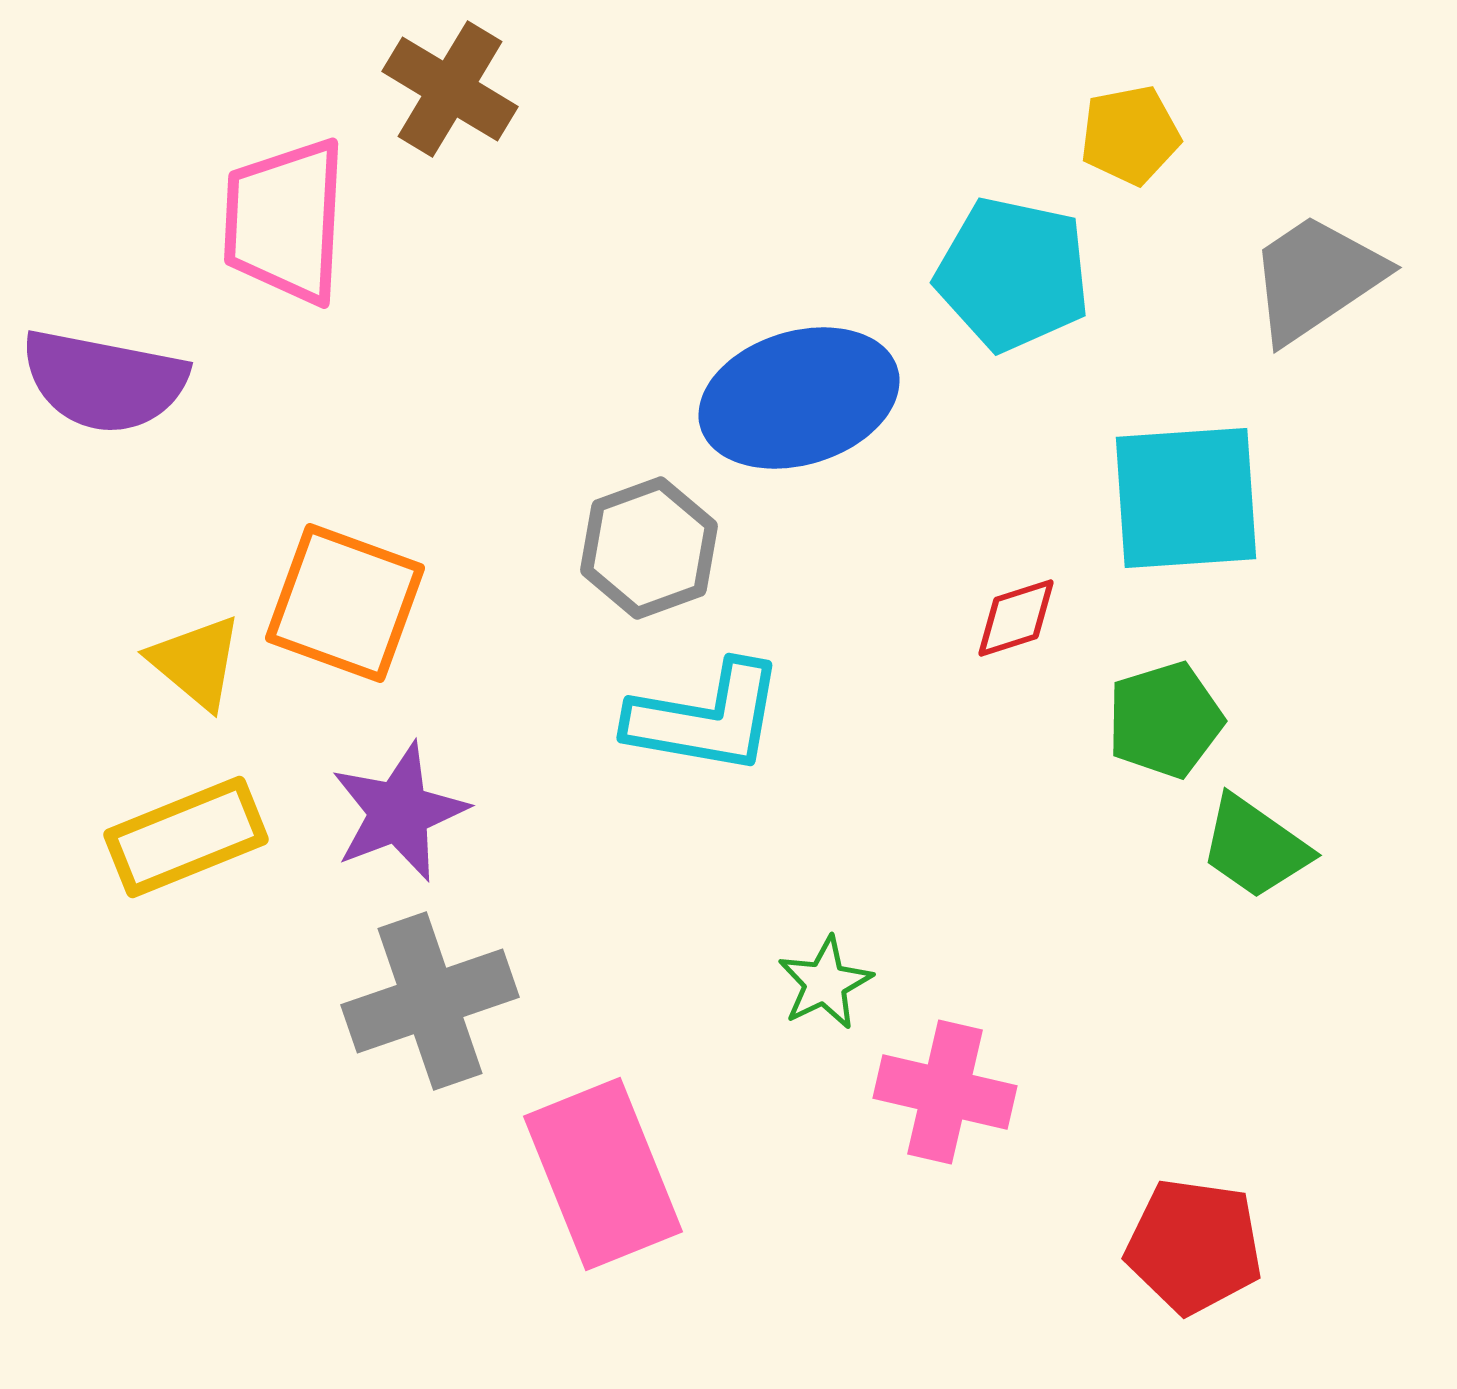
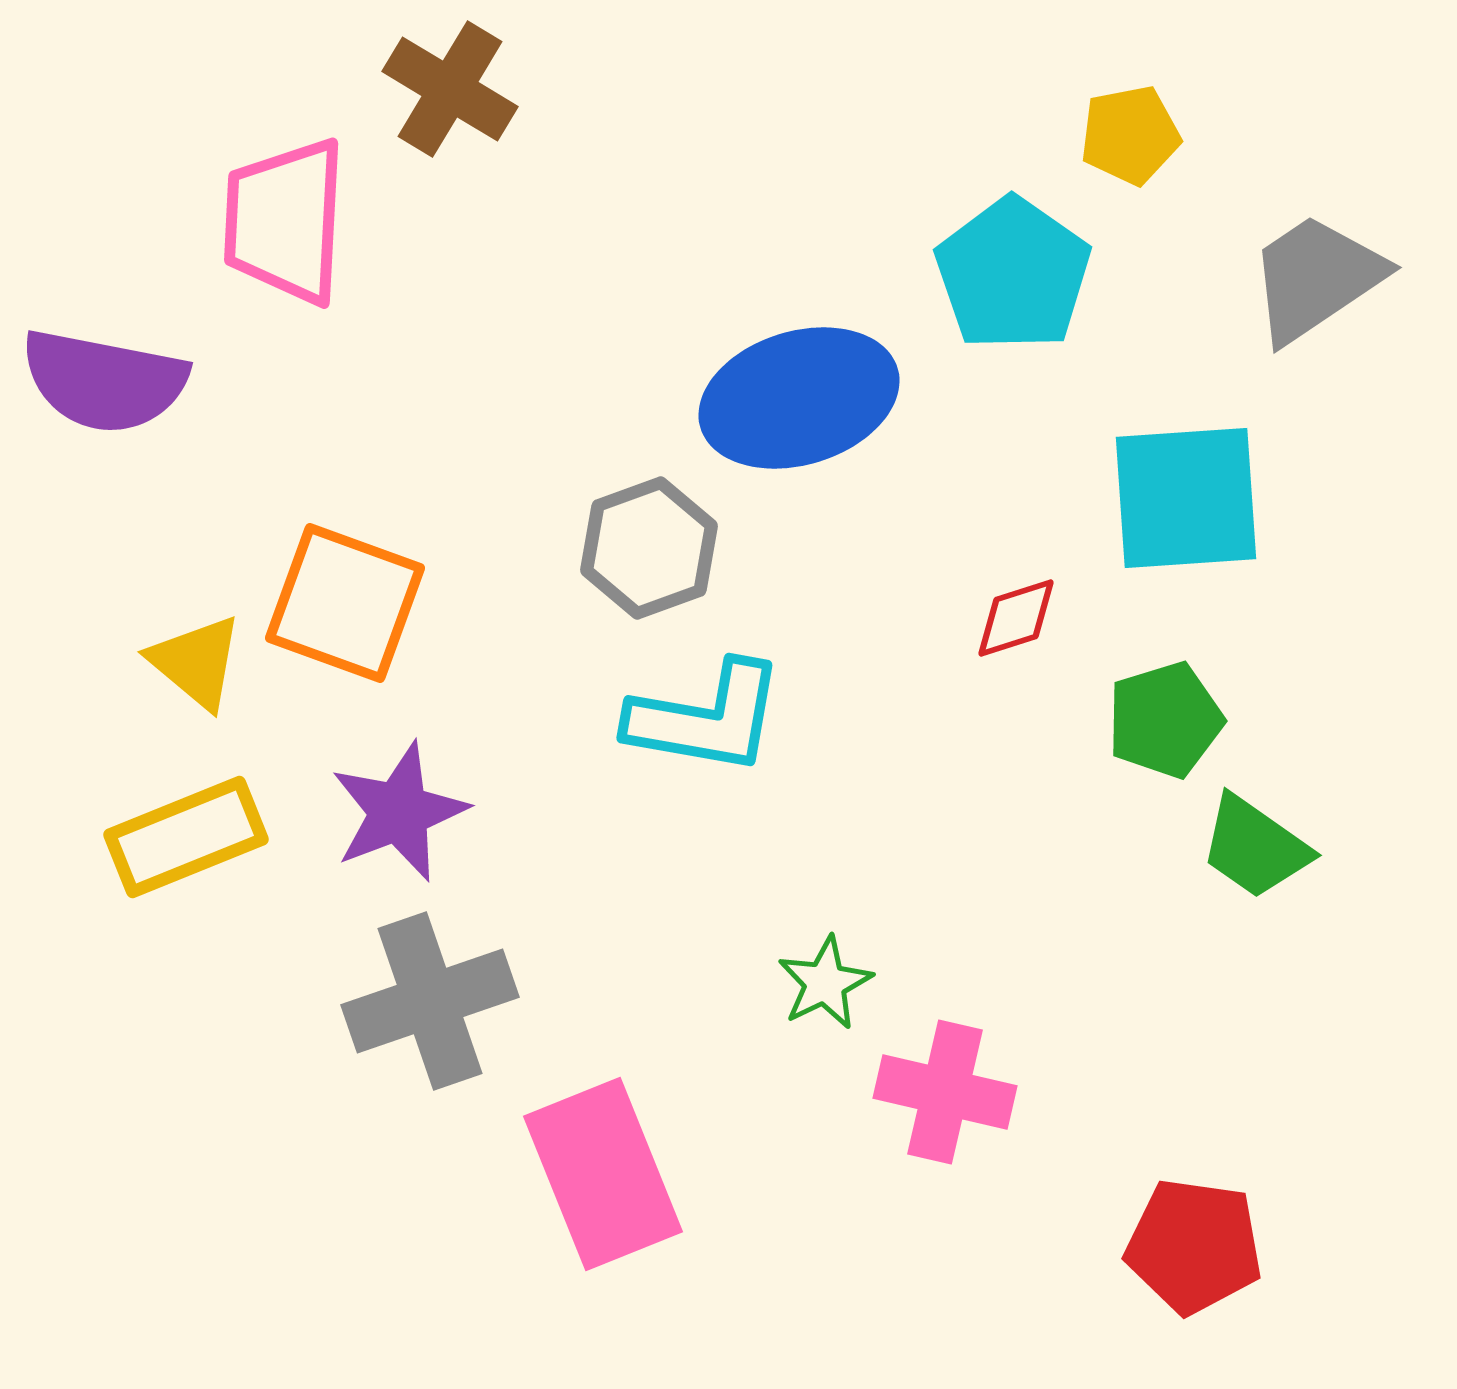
cyan pentagon: rotated 23 degrees clockwise
